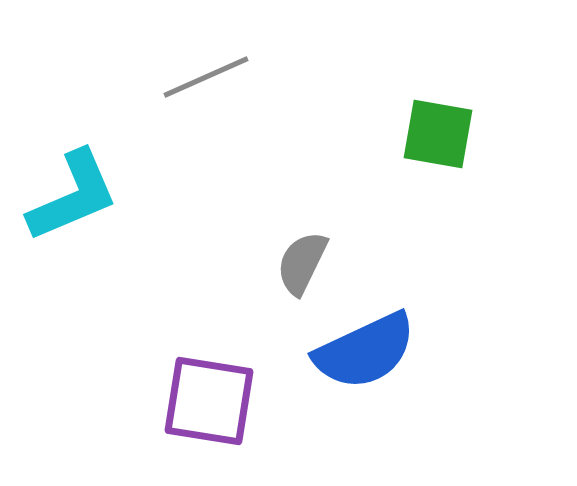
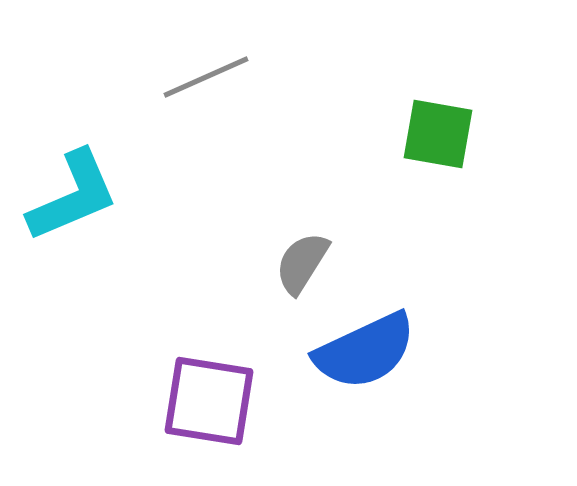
gray semicircle: rotated 6 degrees clockwise
